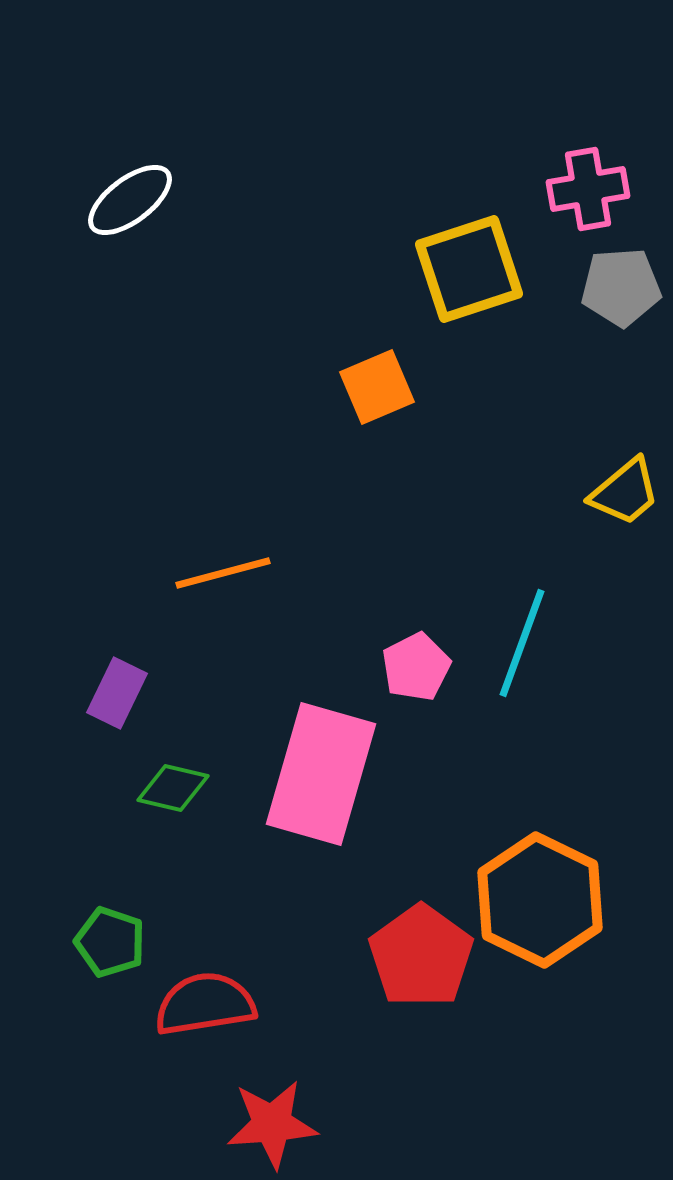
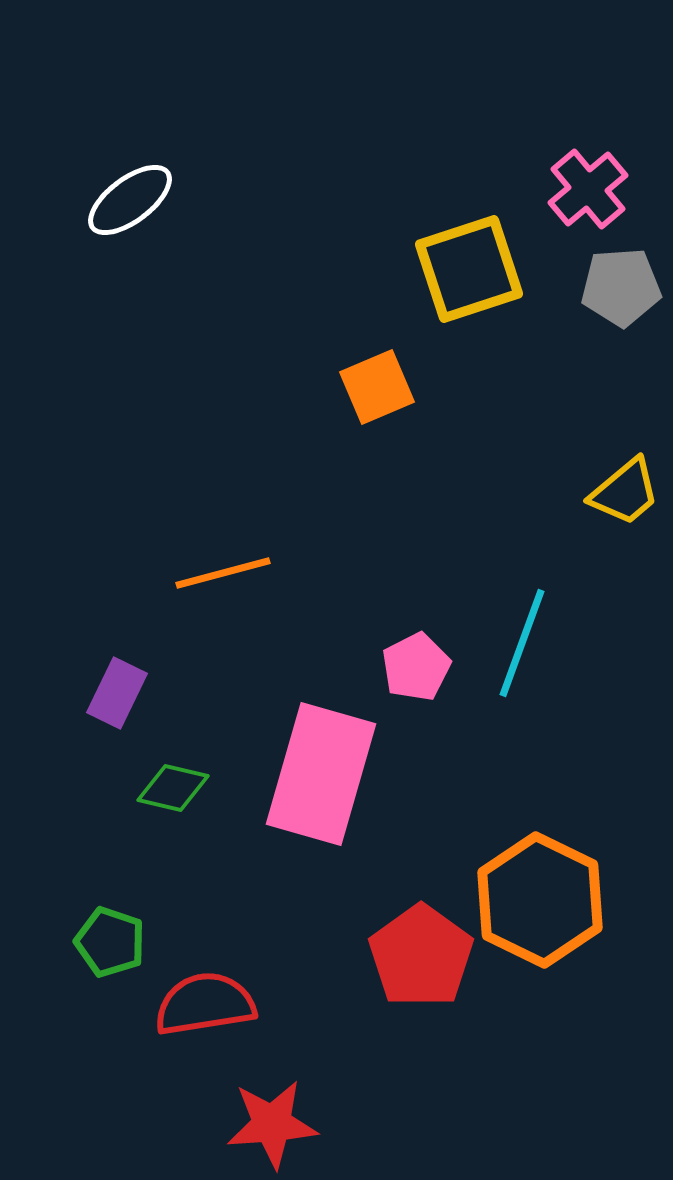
pink cross: rotated 30 degrees counterclockwise
